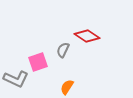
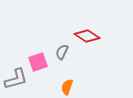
gray semicircle: moved 1 px left, 2 px down
gray L-shape: rotated 40 degrees counterclockwise
orange semicircle: rotated 14 degrees counterclockwise
